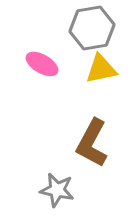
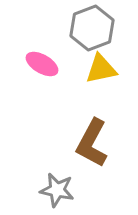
gray hexagon: rotated 12 degrees counterclockwise
